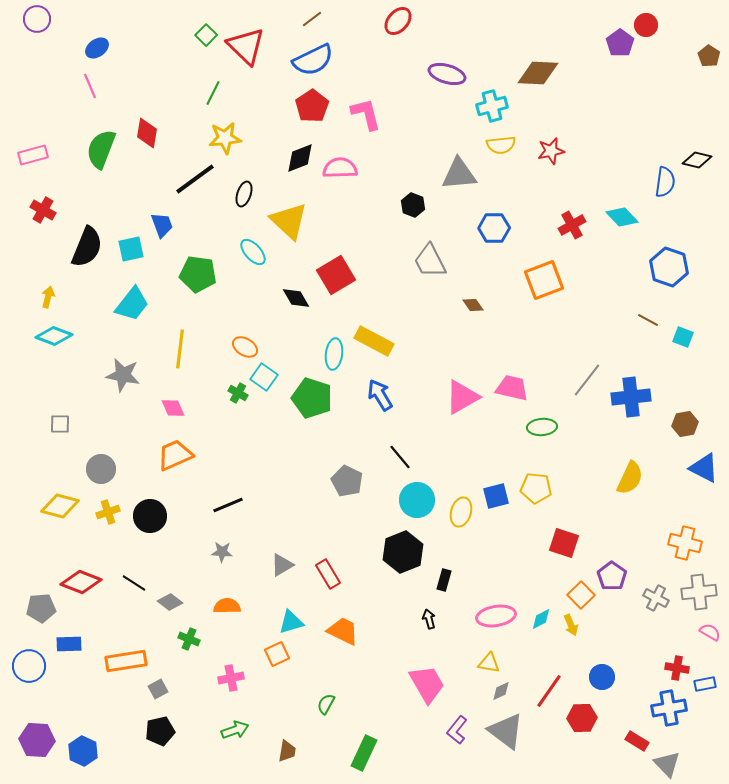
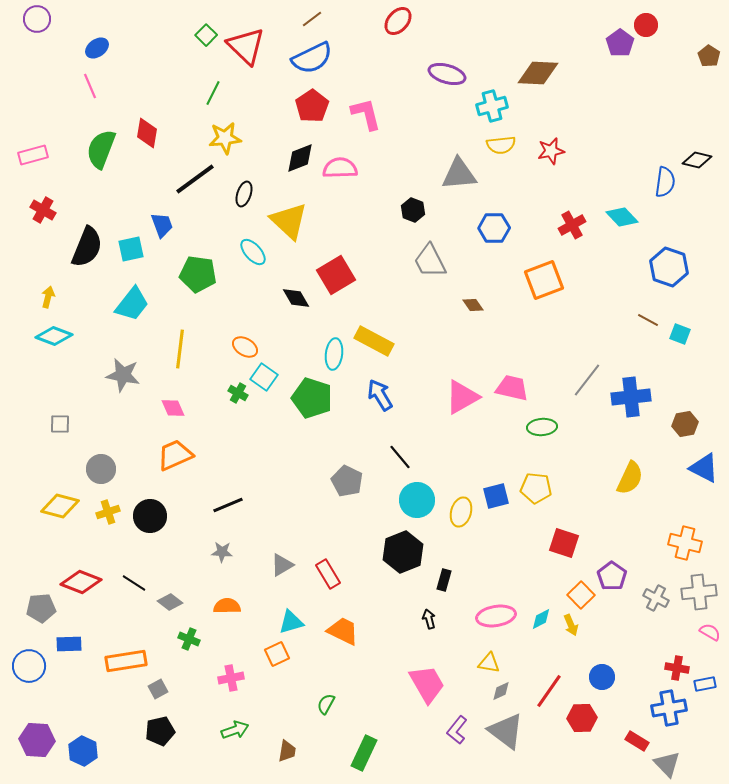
blue semicircle at (313, 60): moved 1 px left, 2 px up
black hexagon at (413, 205): moved 5 px down
cyan square at (683, 337): moved 3 px left, 3 px up
